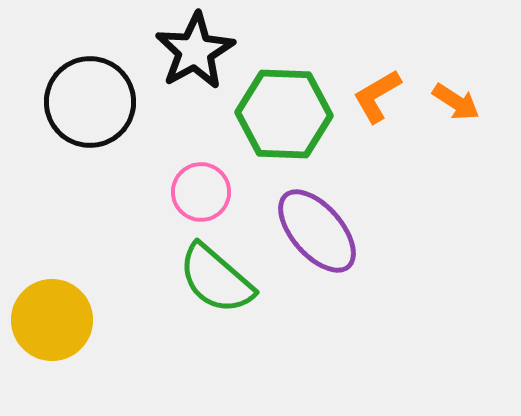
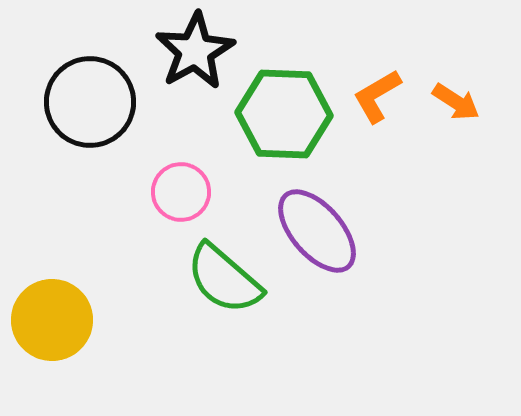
pink circle: moved 20 px left
green semicircle: moved 8 px right
